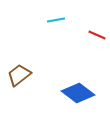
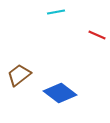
cyan line: moved 8 px up
blue diamond: moved 18 px left
